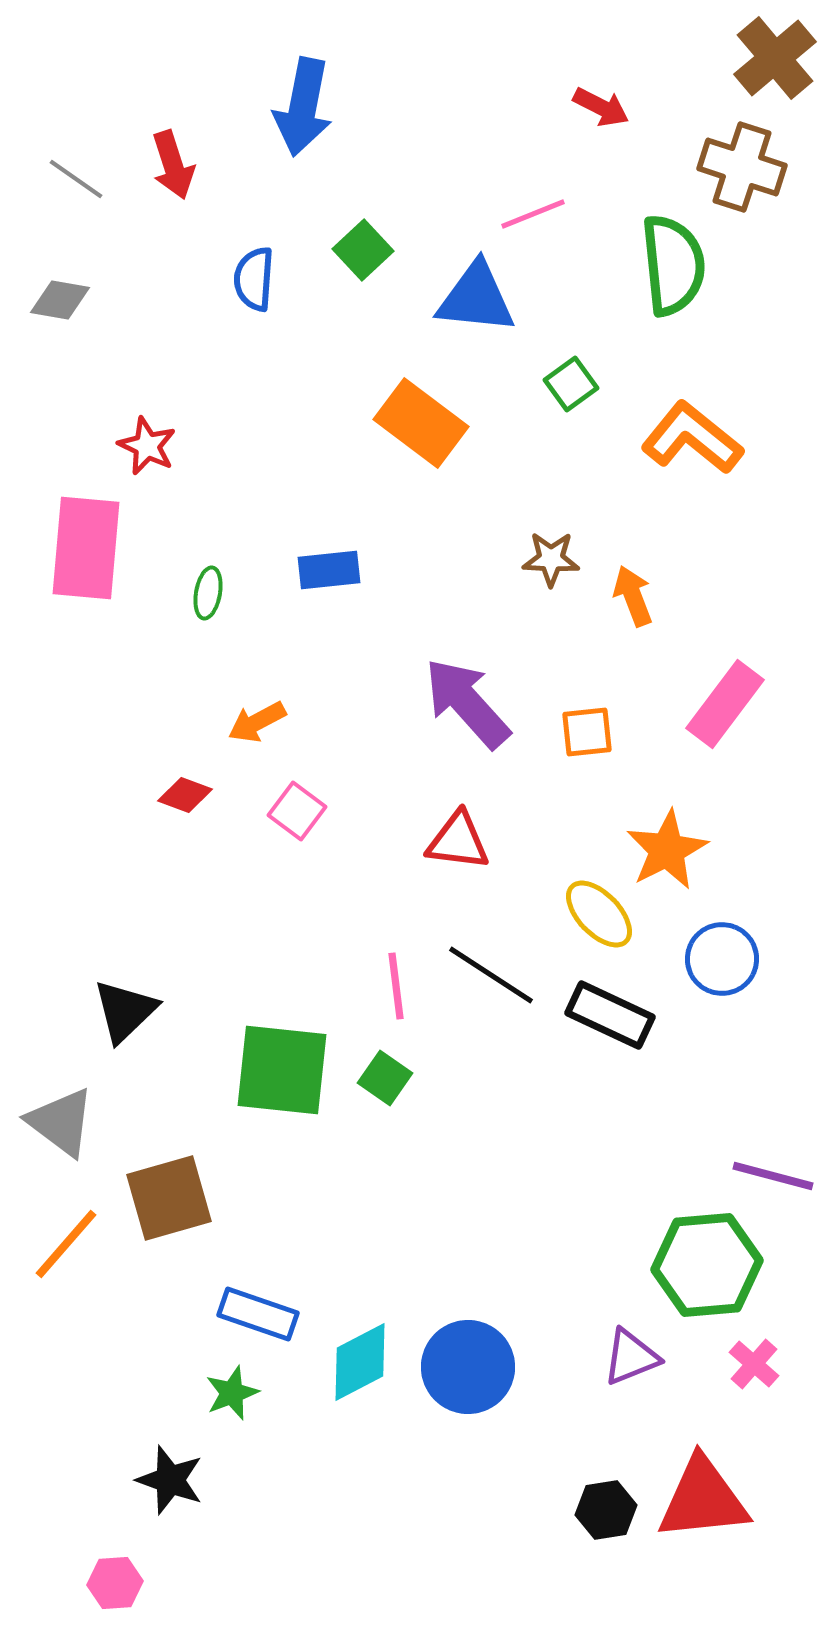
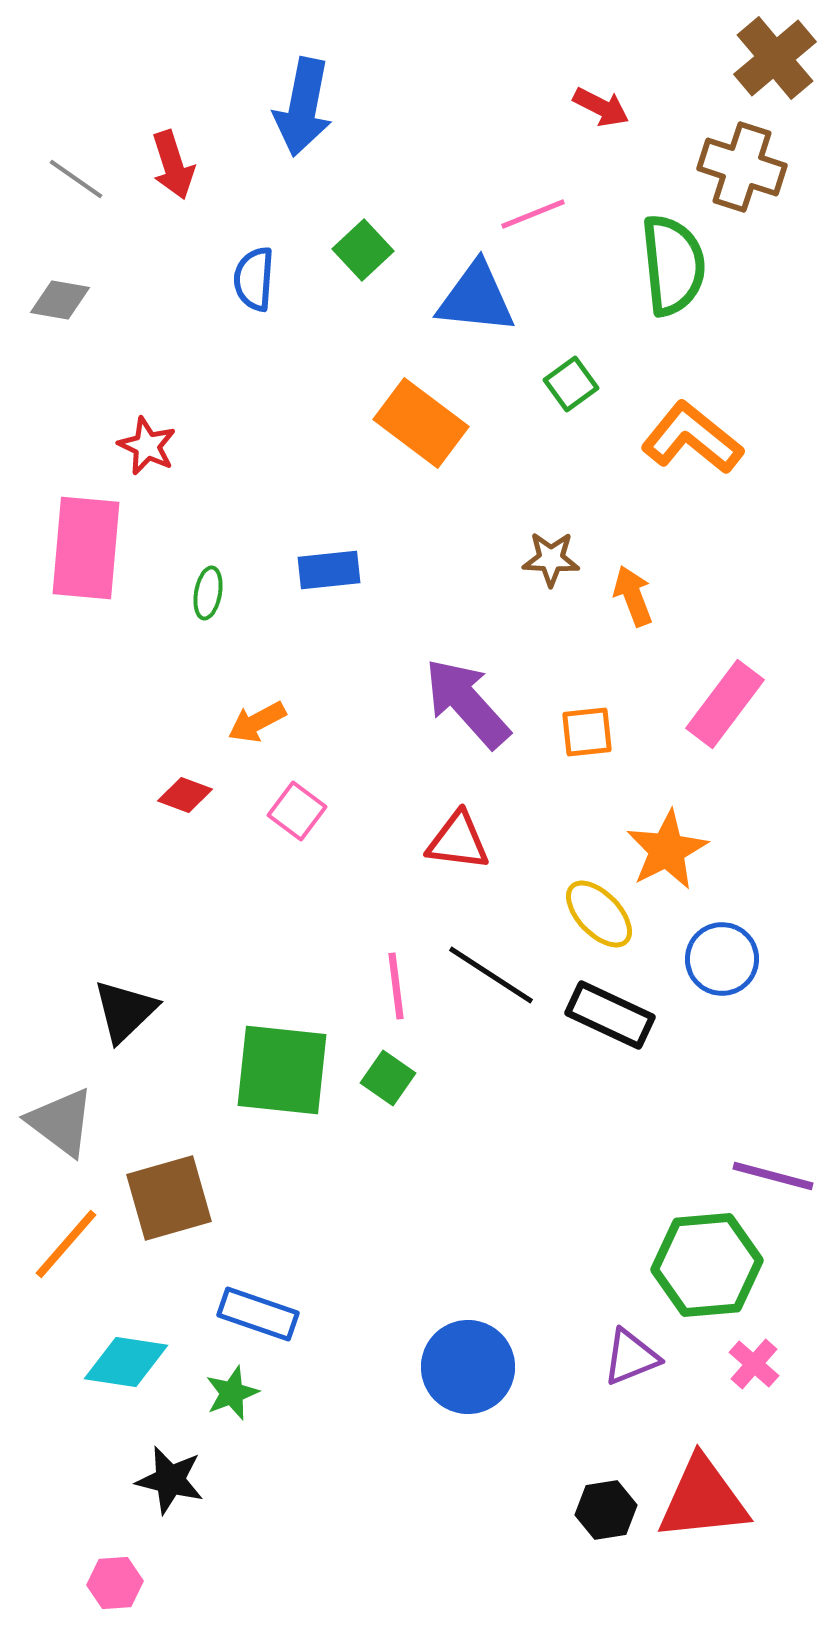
green square at (385, 1078): moved 3 px right
cyan diamond at (360, 1362): moved 234 px left; rotated 36 degrees clockwise
black star at (170, 1480): rotated 6 degrees counterclockwise
